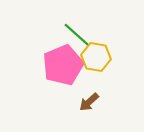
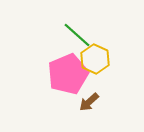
yellow hexagon: moved 1 px left, 2 px down; rotated 16 degrees clockwise
pink pentagon: moved 5 px right, 9 px down
